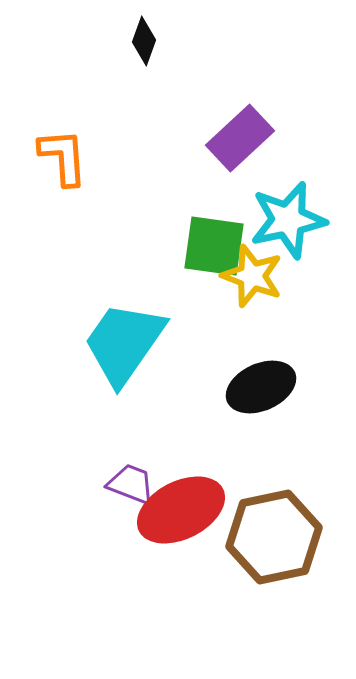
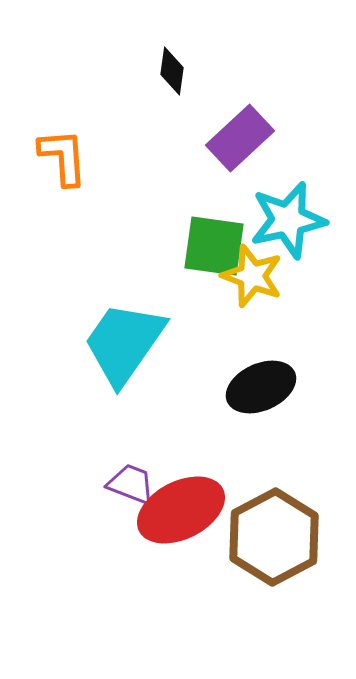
black diamond: moved 28 px right, 30 px down; rotated 12 degrees counterclockwise
brown hexagon: rotated 16 degrees counterclockwise
